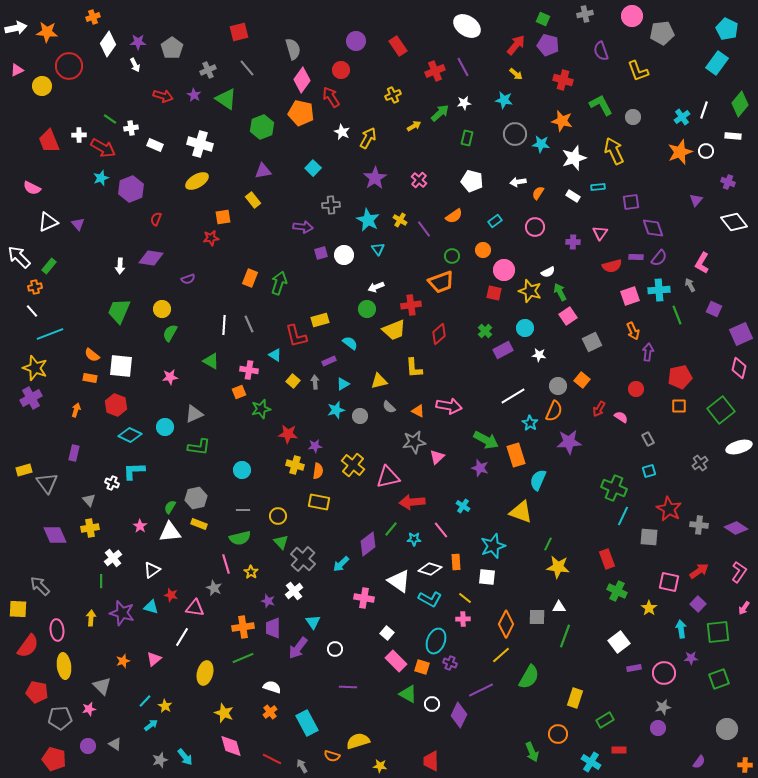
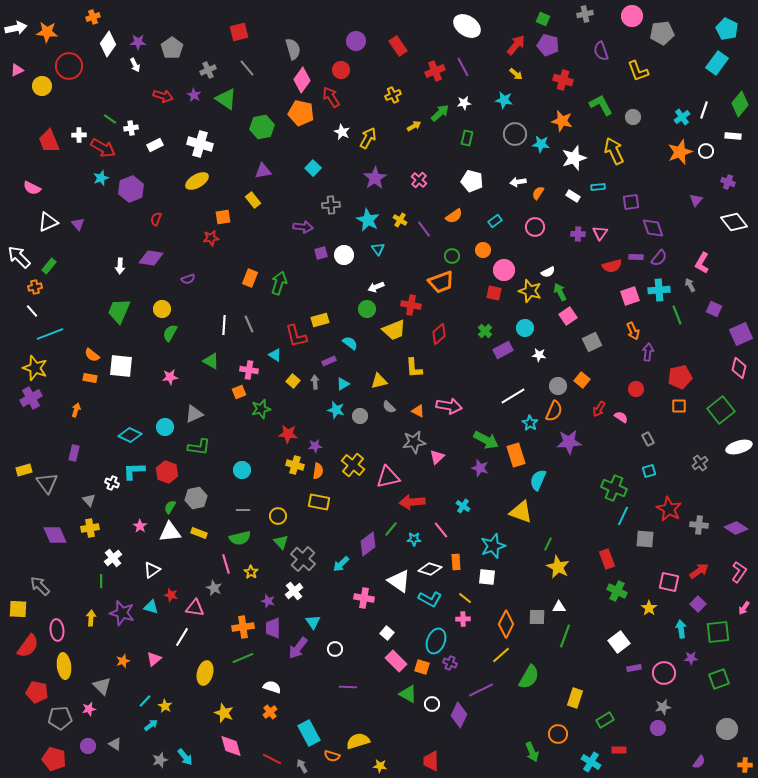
green hexagon at (262, 127): rotated 10 degrees clockwise
white rectangle at (155, 145): rotated 49 degrees counterclockwise
purple cross at (573, 242): moved 5 px right, 8 px up
red cross at (411, 305): rotated 18 degrees clockwise
red hexagon at (116, 405): moved 51 px right, 67 px down
cyan star at (336, 410): rotated 30 degrees clockwise
yellow rectangle at (199, 524): moved 9 px down
gray square at (649, 537): moved 4 px left, 2 px down
yellow star at (558, 567): rotated 20 degrees clockwise
cyan rectangle at (307, 723): moved 2 px right, 10 px down
